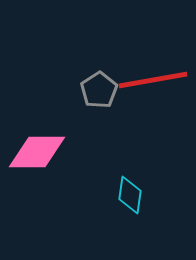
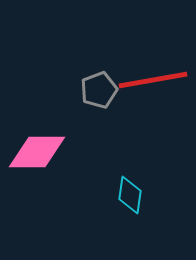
gray pentagon: rotated 12 degrees clockwise
